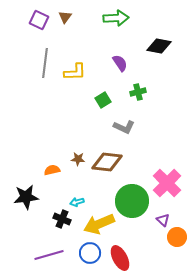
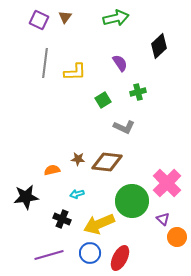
green arrow: rotated 10 degrees counterclockwise
black diamond: rotated 55 degrees counterclockwise
cyan arrow: moved 8 px up
purple triangle: moved 1 px up
red ellipse: rotated 55 degrees clockwise
